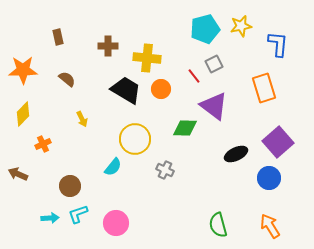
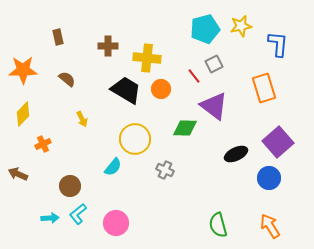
cyan L-shape: rotated 20 degrees counterclockwise
